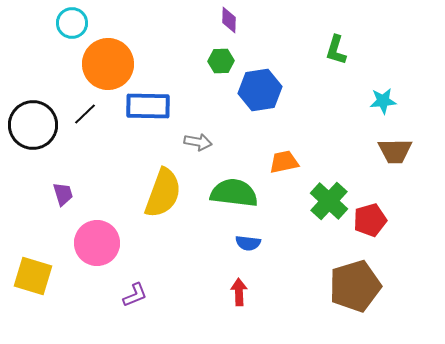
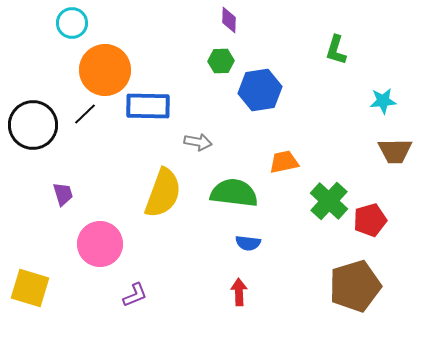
orange circle: moved 3 px left, 6 px down
pink circle: moved 3 px right, 1 px down
yellow square: moved 3 px left, 12 px down
